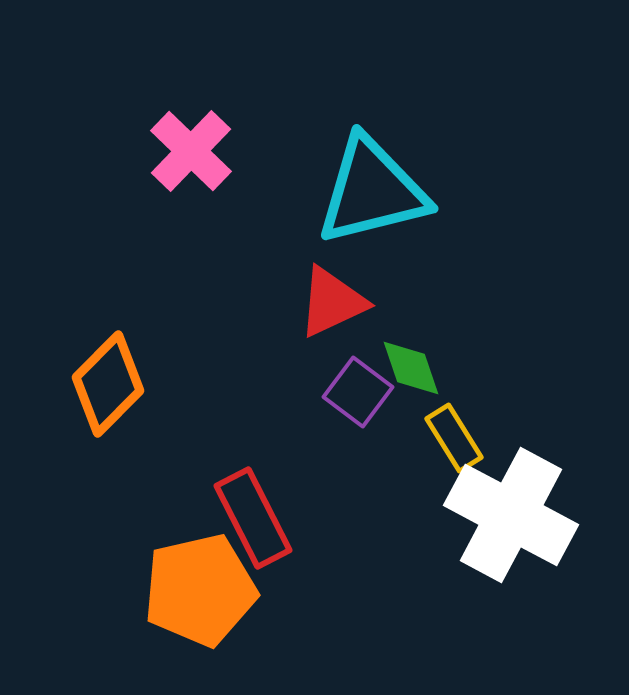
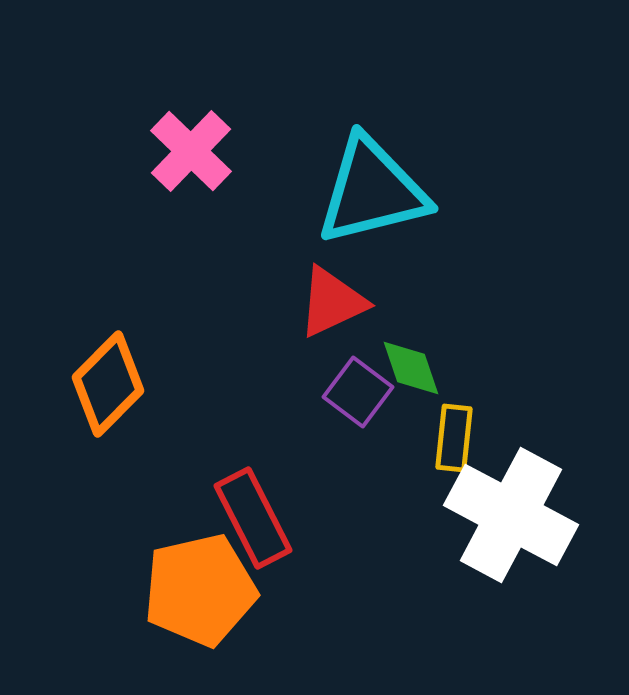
yellow rectangle: rotated 38 degrees clockwise
